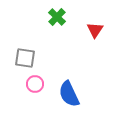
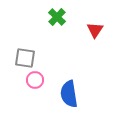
pink circle: moved 4 px up
blue semicircle: rotated 16 degrees clockwise
